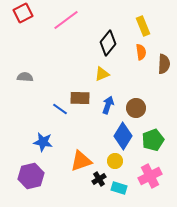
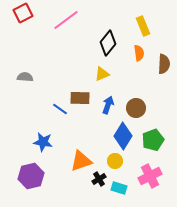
orange semicircle: moved 2 px left, 1 px down
